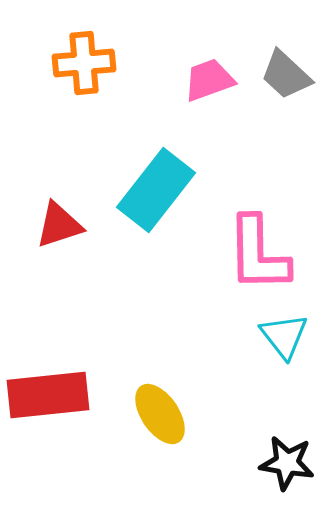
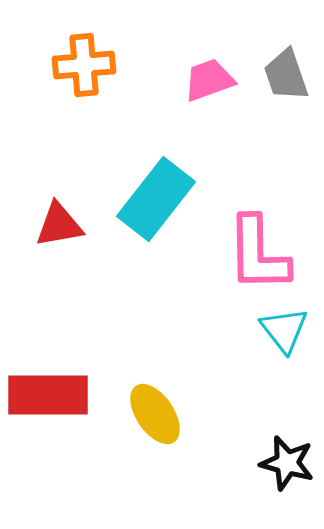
orange cross: moved 2 px down
gray trapezoid: rotated 28 degrees clockwise
cyan rectangle: moved 9 px down
red triangle: rotated 8 degrees clockwise
cyan triangle: moved 6 px up
red rectangle: rotated 6 degrees clockwise
yellow ellipse: moved 5 px left
black star: rotated 6 degrees clockwise
